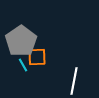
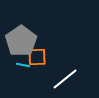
cyan line: rotated 48 degrees counterclockwise
white line: moved 9 px left, 2 px up; rotated 40 degrees clockwise
